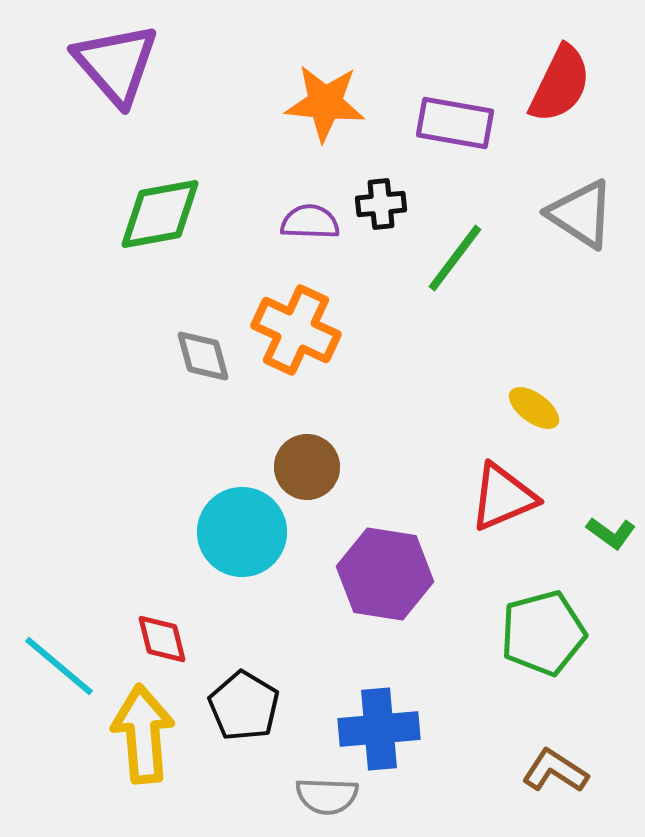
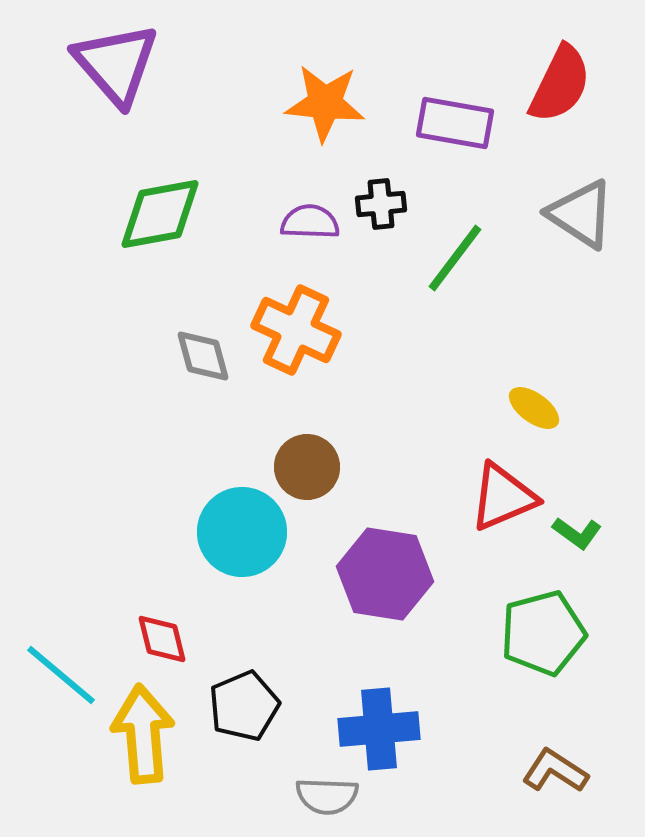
green L-shape: moved 34 px left
cyan line: moved 2 px right, 9 px down
black pentagon: rotated 18 degrees clockwise
